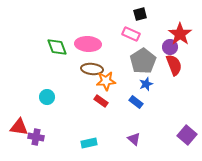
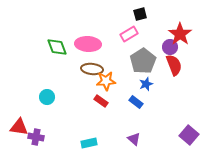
pink rectangle: moved 2 px left; rotated 54 degrees counterclockwise
purple square: moved 2 px right
